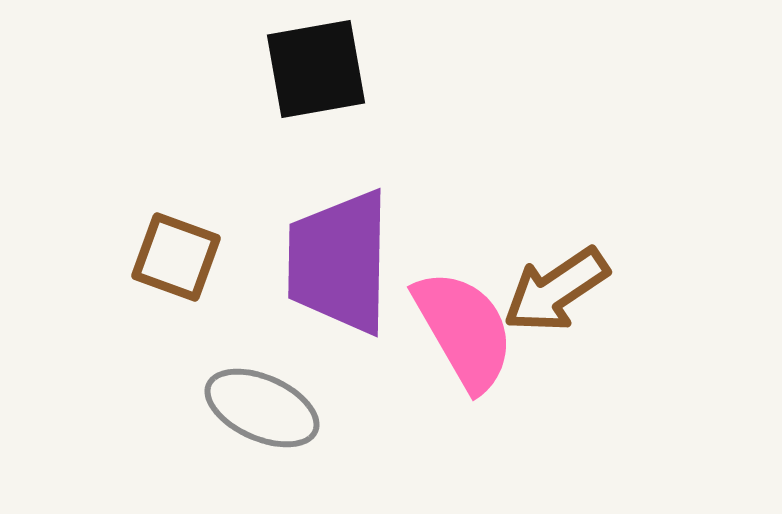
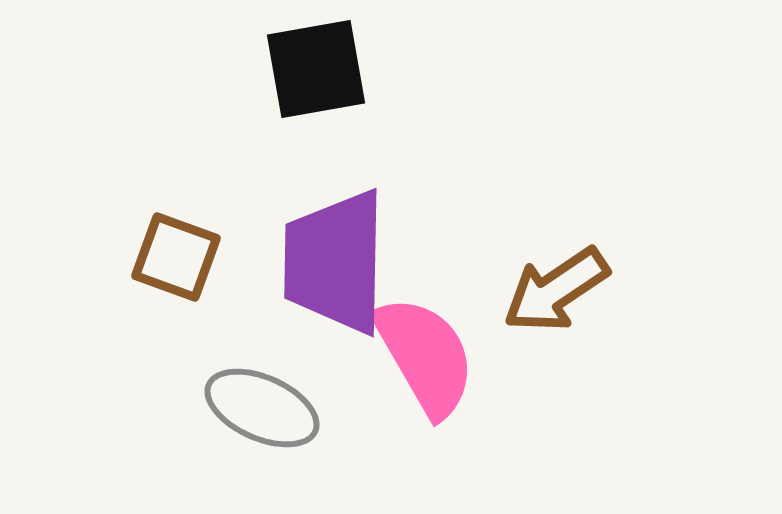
purple trapezoid: moved 4 px left
pink semicircle: moved 39 px left, 26 px down
